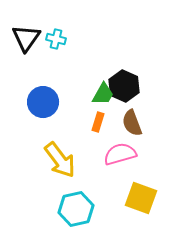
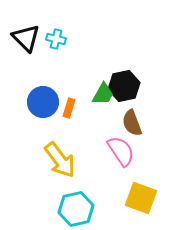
black triangle: rotated 20 degrees counterclockwise
black hexagon: rotated 24 degrees clockwise
orange rectangle: moved 29 px left, 14 px up
pink semicircle: moved 1 px right, 3 px up; rotated 72 degrees clockwise
